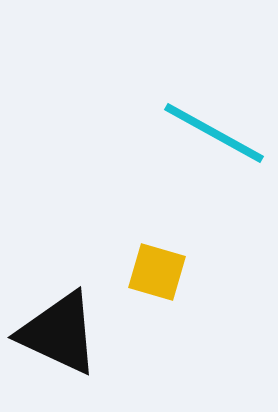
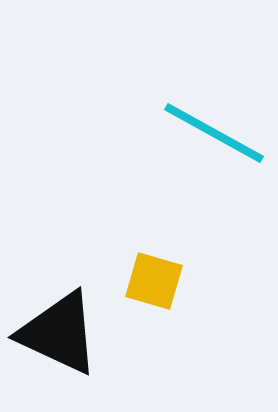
yellow square: moved 3 px left, 9 px down
